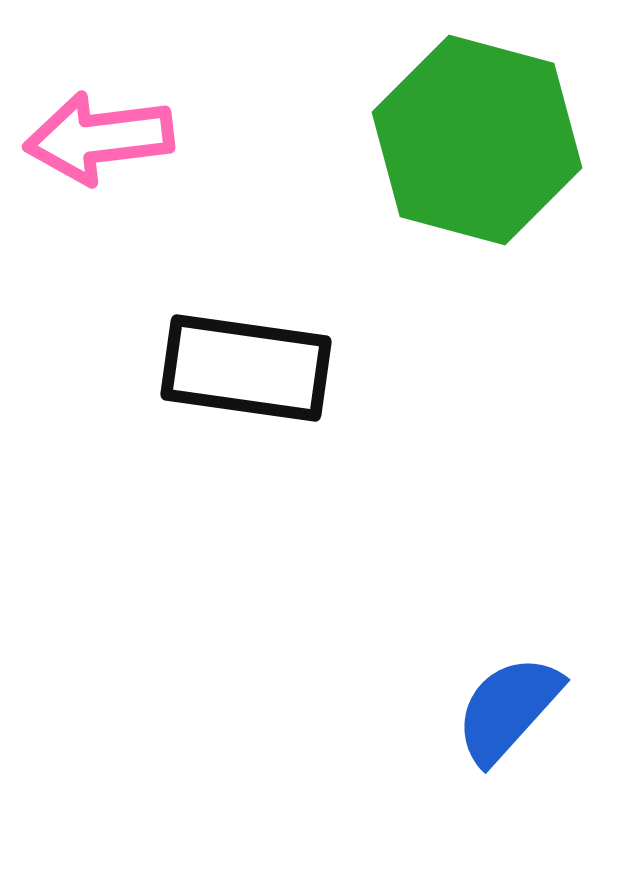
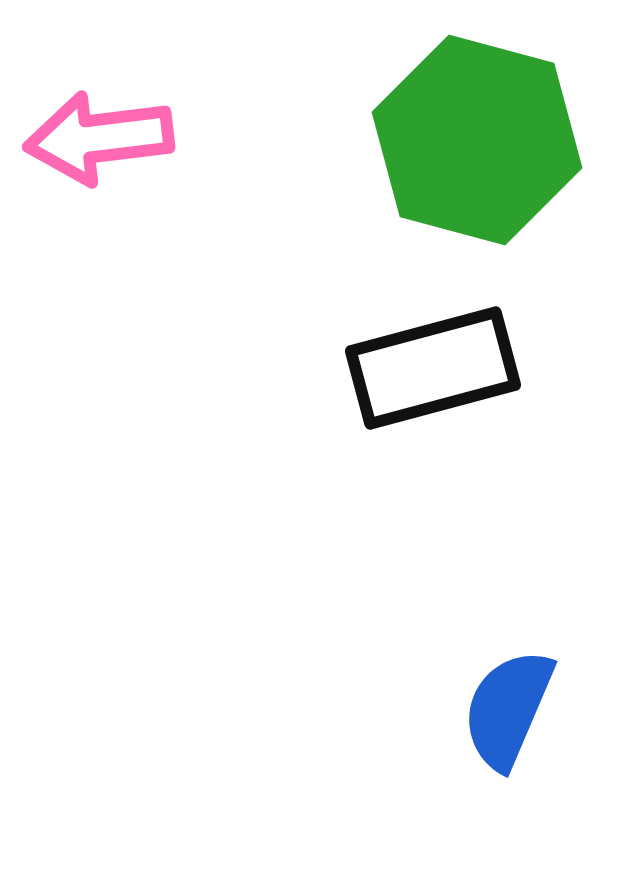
black rectangle: moved 187 px right; rotated 23 degrees counterclockwise
blue semicircle: rotated 19 degrees counterclockwise
